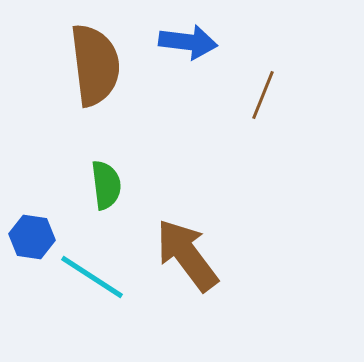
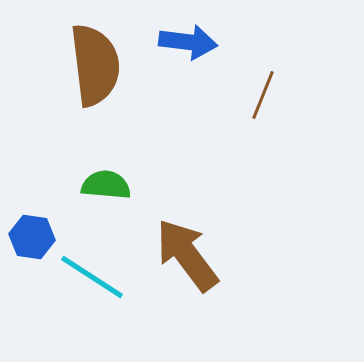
green semicircle: rotated 78 degrees counterclockwise
